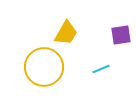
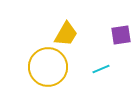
yellow trapezoid: moved 1 px down
yellow circle: moved 4 px right
